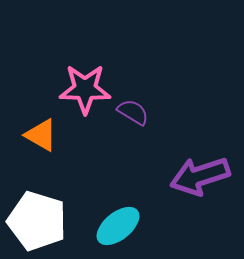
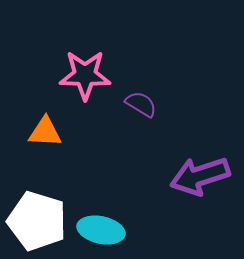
pink star: moved 14 px up
purple semicircle: moved 8 px right, 8 px up
orange triangle: moved 4 px right, 3 px up; rotated 27 degrees counterclockwise
cyan ellipse: moved 17 px left, 4 px down; rotated 51 degrees clockwise
